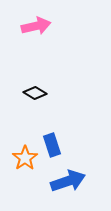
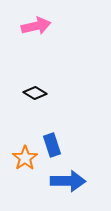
blue arrow: rotated 20 degrees clockwise
